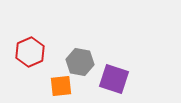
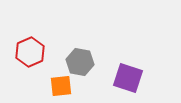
purple square: moved 14 px right, 1 px up
